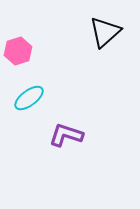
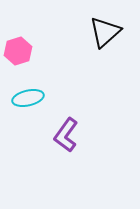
cyan ellipse: moved 1 px left; rotated 24 degrees clockwise
purple L-shape: rotated 72 degrees counterclockwise
